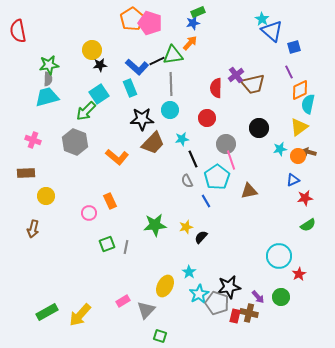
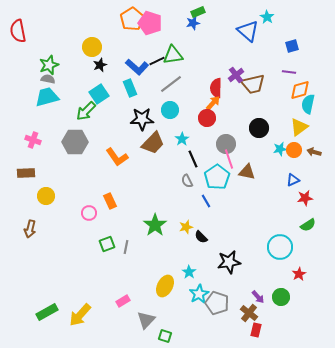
cyan star at (262, 19): moved 5 px right, 2 px up
blue triangle at (272, 31): moved 24 px left
orange arrow at (190, 43): moved 23 px right, 60 px down
blue square at (294, 47): moved 2 px left, 1 px up
yellow circle at (92, 50): moved 3 px up
green star at (49, 65): rotated 12 degrees counterclockwise
black star at (100, 65): rotated 16 degrees counterclockwise
purple line at (289, 72): rotated 56 degrees counterclockwise
gray semicircle at (48, 79): rotated 80 degrees counterclockwise
gray line at (171, 84): rotated 55 degrees clockwise
orange diamond at (300, 90): rotated 10 degrees clockwise
cyan star at (182, 139): rotated 24 degrees counterclockwise
gray hexagon at (75, 142): rotated 20 degrees counterclockwise
brown arrow at (309, 152): moved 5 px right
orange circle at (298, 156): moved 4 px left, 6 px up
orange L-shape at (117, 157): rotated 15 degrees clockwise
pink line at (231, 160): moved 2 px left, 1 px up
brown triangle at (249, 191): moved 2 px left, 19 px up; rotated 24 degrees clockwise
green star at (155, 225): rotated 30 degrees counterclockwise
brown arrow at (33, 229): moved 3 px left
black semicircle at (201, 237): rotated 88 degrees counterclockwise
cyan circle at (279, 256): moved 1 px right, 9 px up
black star at (229, 287): moved 25 px up
gray triangle at (146, 310): moved 10 px down
brown cross at (249, 313): rotated 24 degrees clockwise
red rectangle at (235, 316): moved 21 px right, 14 px down
green square at (160, 336): moved 5 px right
